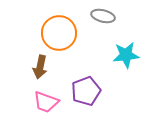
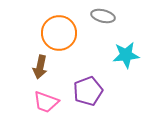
purple pentagon: moved 2 px right
